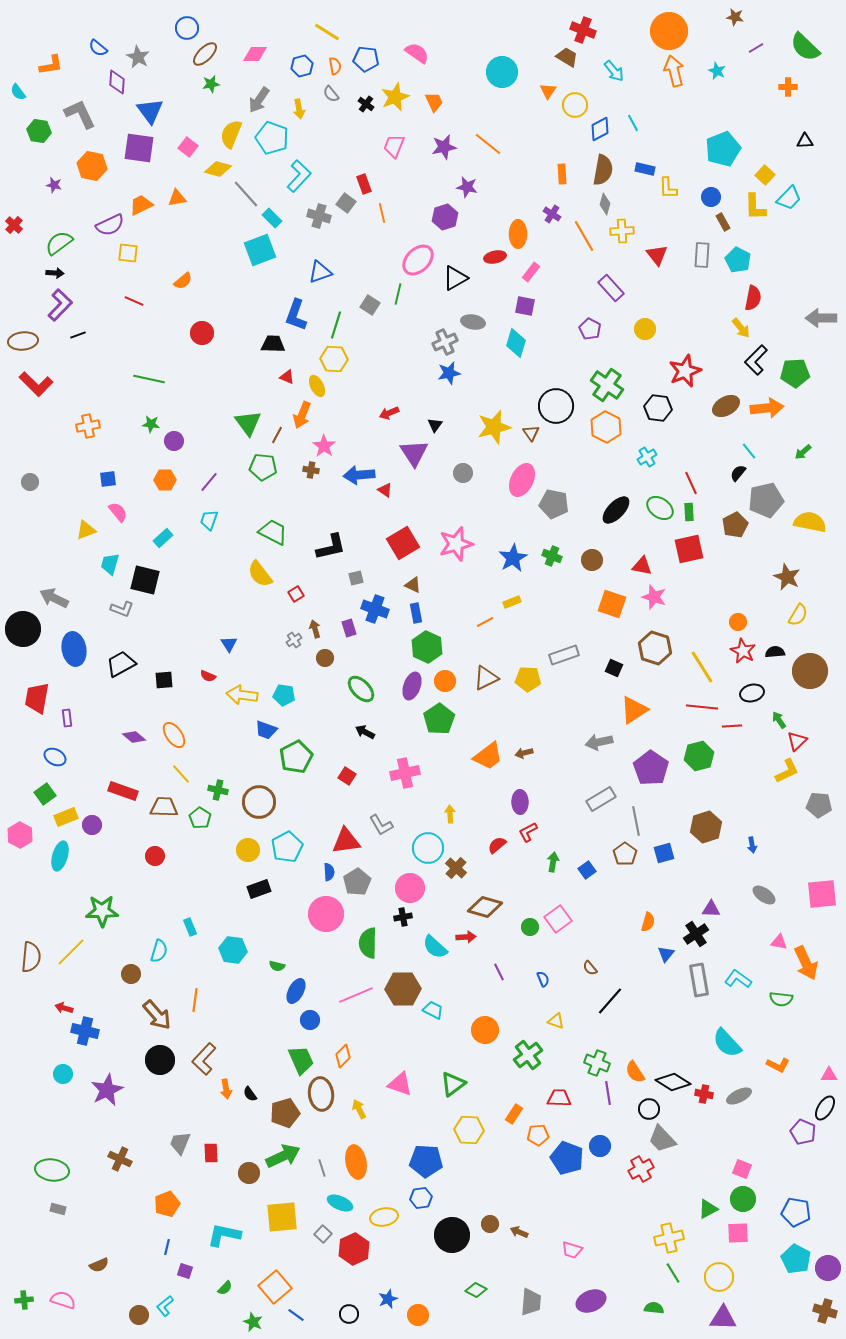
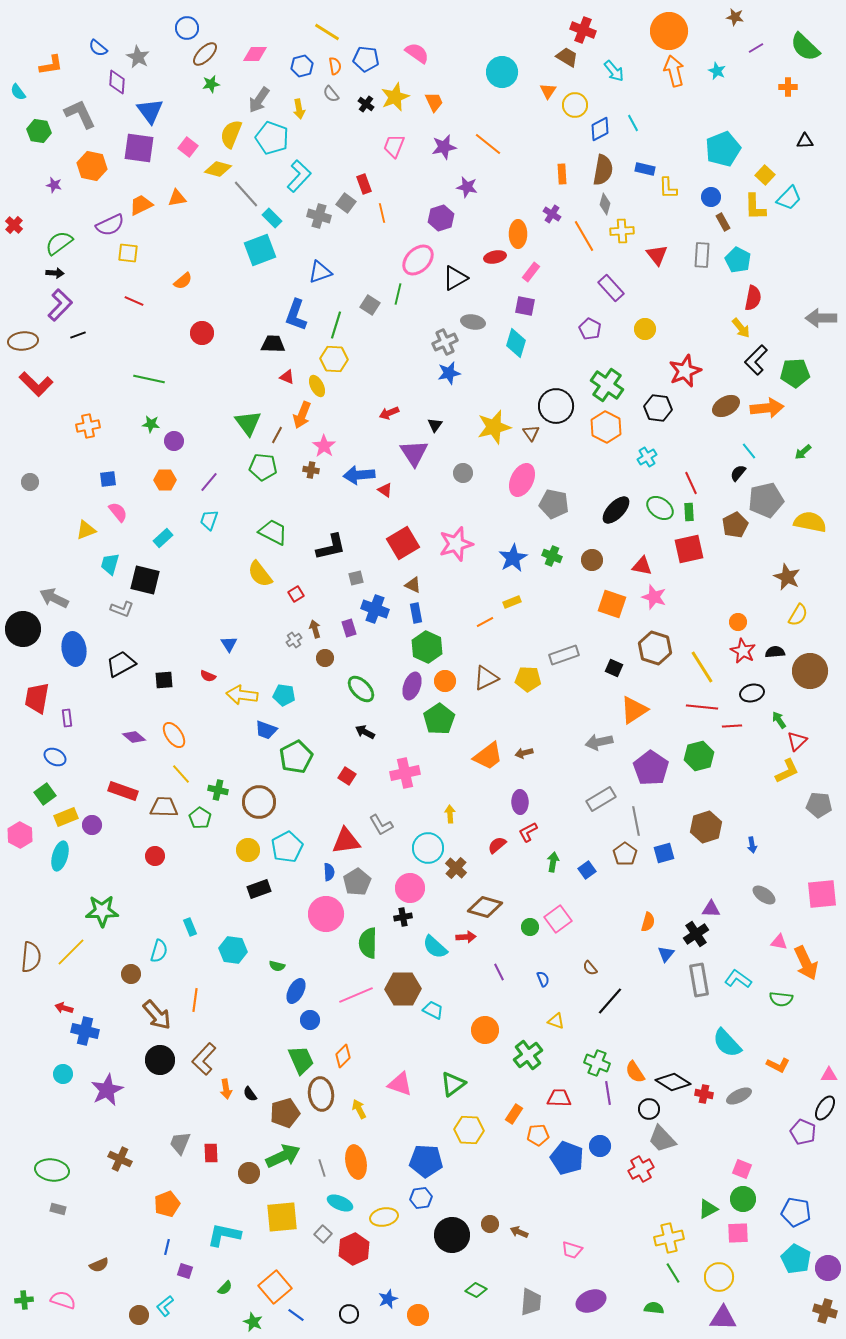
purple hexagon at (445, 217): moved 4 px left, 1 px down
